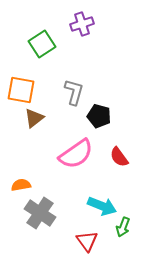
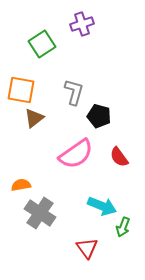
red triangle: moved 7 px down
